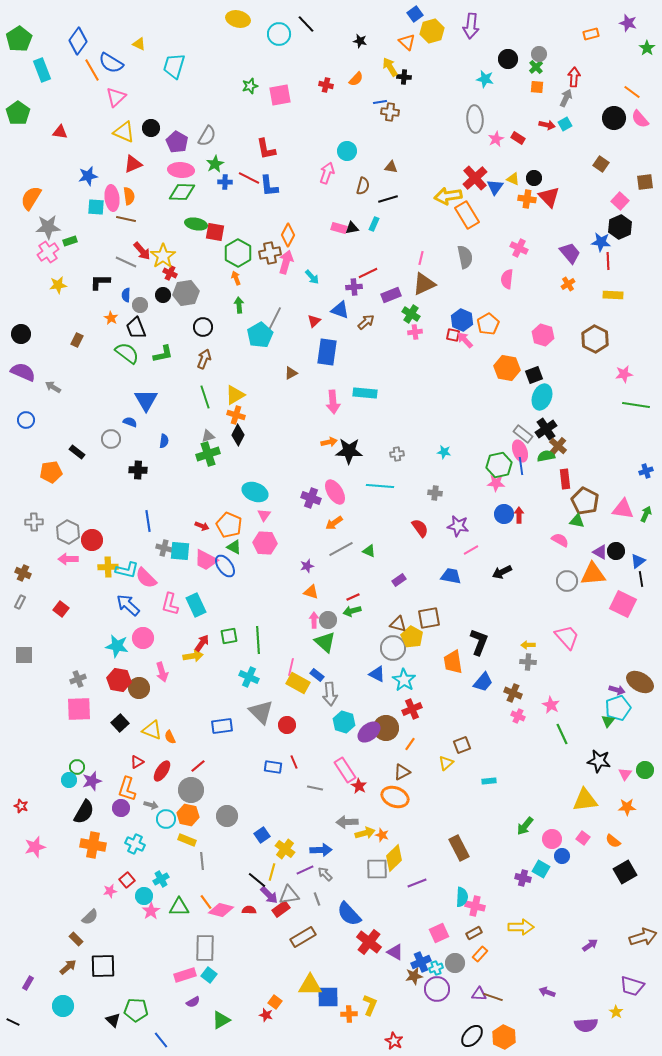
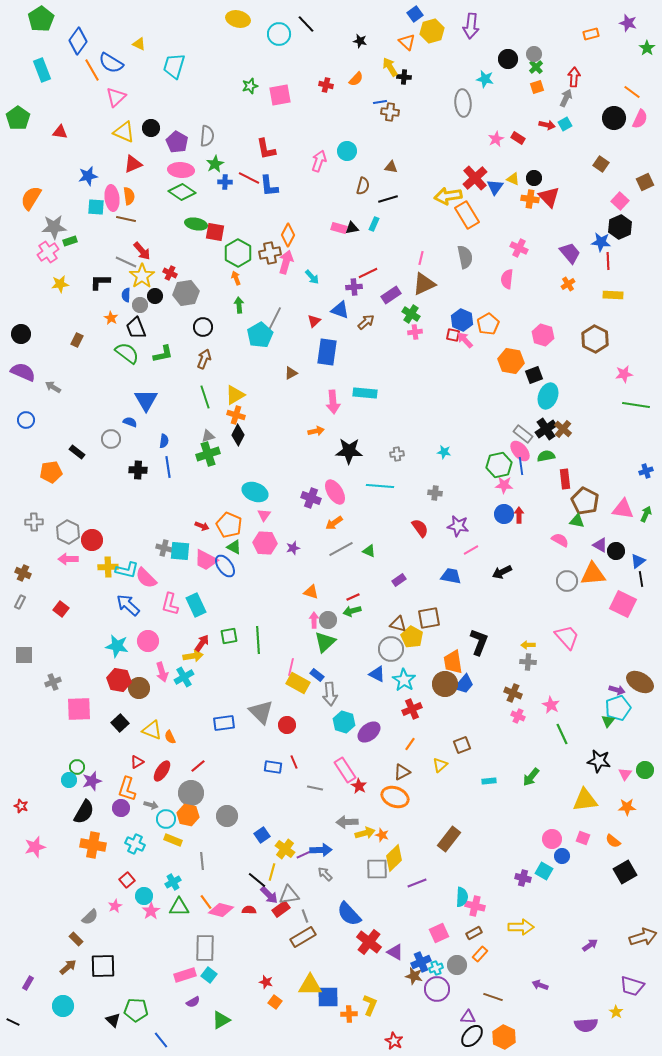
green pentagon at (19, 39): moved 22 px right, 20 px up
gray circle at (539, 54): moved 5 px left
orange square at (537, 87): rotated 24 degrees counterclockwise
green pentagon at (18, 113): moved 5 px down
gray ellipse at (475, 119): moved 12 px left, 16 px up
pink semicircle at (640, 119): rotated 114 degrees counterclockwise
gray semicircle at (207, 136): rotated 25 degrees counterclockwise
pink arrow at (327, 173): moved 8 px left, 12 px up
brown square at (645, 182): rotated 18 degrees counterclockwise
green diamond at (182, 192): rotated 32 degrees clockwise
orange cross at (527, 199): moved 3 px right
gray star at (48, 227): moved 6 px right
yellow star at (163, 256): moved 21 px left, 20 px down
yellow star at (58, 285): moved 2 px right, 1 px up
black circle at (163, 295): moved 8 px left, 1 px down
purple rectangle at (391, 295): rotated 12 degrees counterclockwise
orange hexagon at (507, 368): moved 4 px right, 7 px up
cyan ellipse at (542, 397): moved 6 px right, 1 px up
orange arrow at (329, 442): moved 13 px left, 11 px up
brown cross at (558, 446): moved 5 px right, 17 px up
pink ellipse at (520, 451): rotated 20 degrees counterclockwise
pink star at (496, 483): moved 8 px right, 2 px down
blue line at (148, 521): moved 20 px right, 54 px up
purple triangle at (600, 552): moved 7 px up
purple star at (307, 566): moved 14 px left, 18 px up
pink circle at (143, 638): moved 5 px right, 3 px down
green triangle at (325, 642): rotated 35 degrees clockwise
gray circle at (393, 648): moved 2 px left, 1 px down
cyan cross at (249, 677): moved 65 px left; rotated 36 degrees clockwise
gray cross at (78, 679): moved 25 px left, 3 px down
blue trapezoid at (483, 682): moved 19 px left, 2 px down
blue rectangle at (222, 726): moved 2 px right, 3 px up
brown circle at (386, 728): moved 59 px right, 44 px up
yellow triangle at (446, 763): moved 6 px left, 2 px down
gray circle at (191, 790): moved 3 px down
green arrow at (525, 826): moved 6 px right, 49 px up
pink square at (583, 838): rotated 16 degrees counterclockwise
yellow rectangle at (187, 840): moved 14 px left
brown rectangle at (459, 848): moved 10 px left, 9 px up; rotated 65 degrees clockwise
cyan square at (541, 869): moved 3 px right, 2 px down
purple line at (305, 870): moved 16 px up
cyan cross at (161, 879): moved 12 px right, 3 px down
pink star at (110, 891): moved 5 px right, 15 px down; rotated 16 degrees counterclockwise
gray line at (317, 899): moved 12 px left, 17 px down
gray circle at (455, 963): moved 2 px right, 2 px down
brown star at (414, 976): rotated 24 degrees clockwise
purple arrow at (547, 992): moved 7 px left, 7 px up
purple triangle at (479, 994): moved 11 px left, 23 px down
red star at (266, 1015): moved 33 px up
